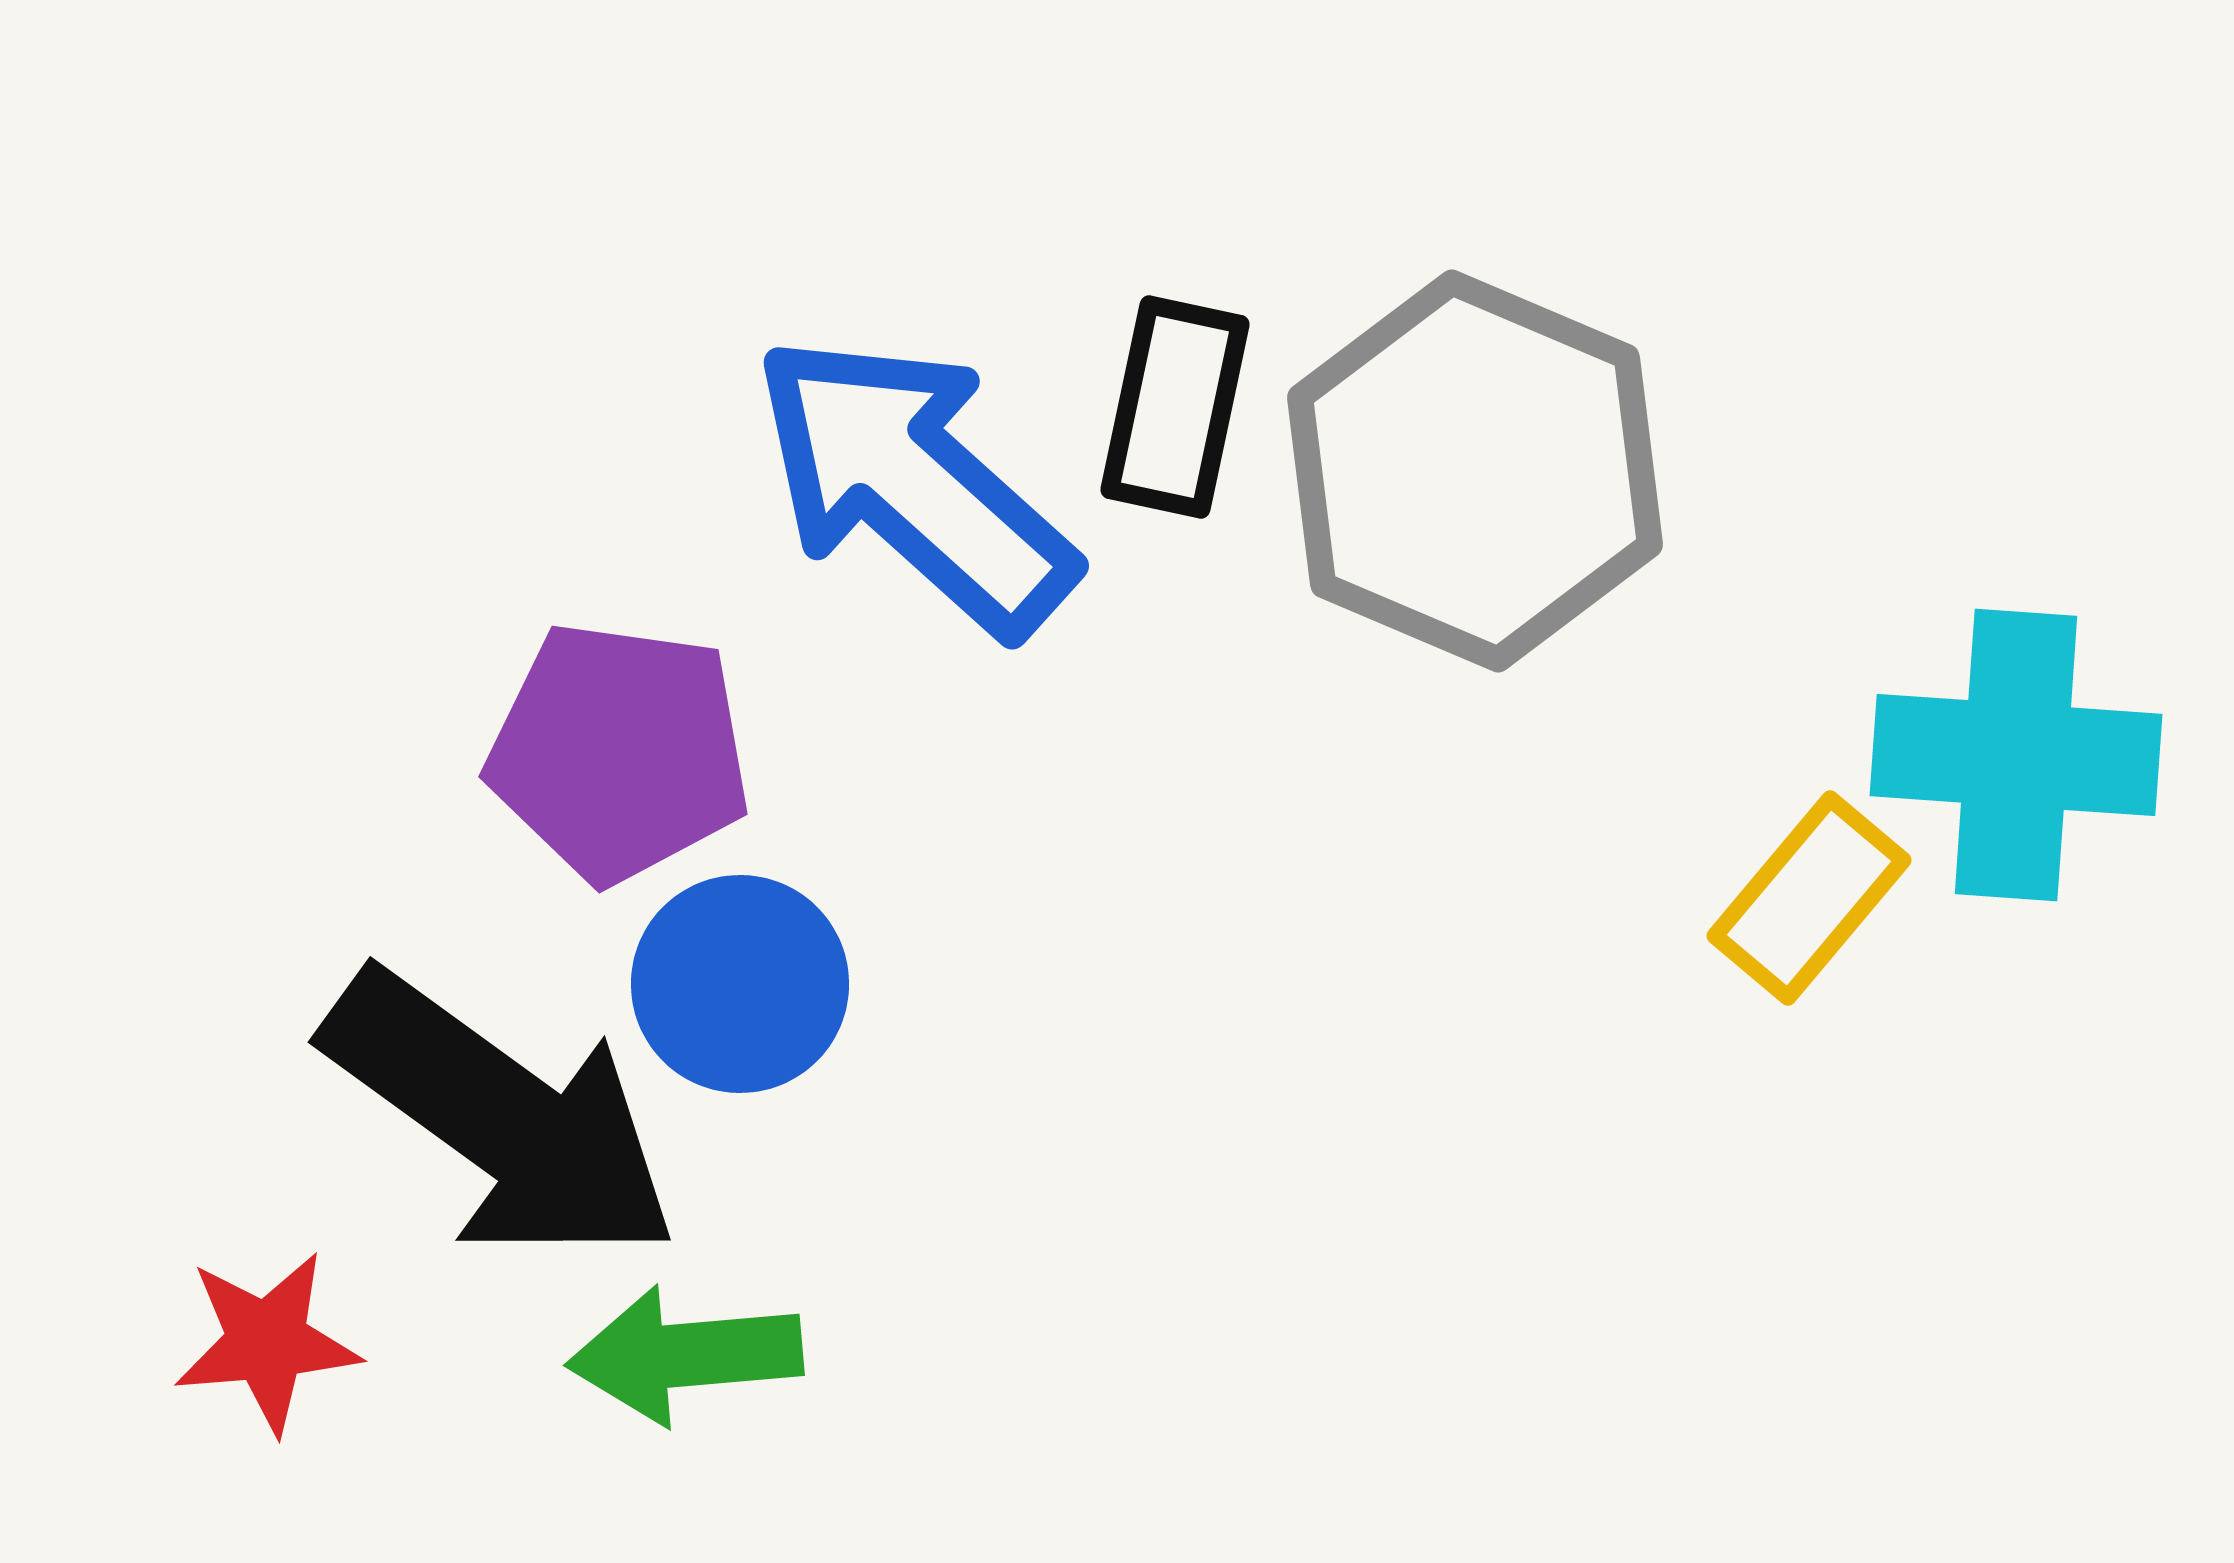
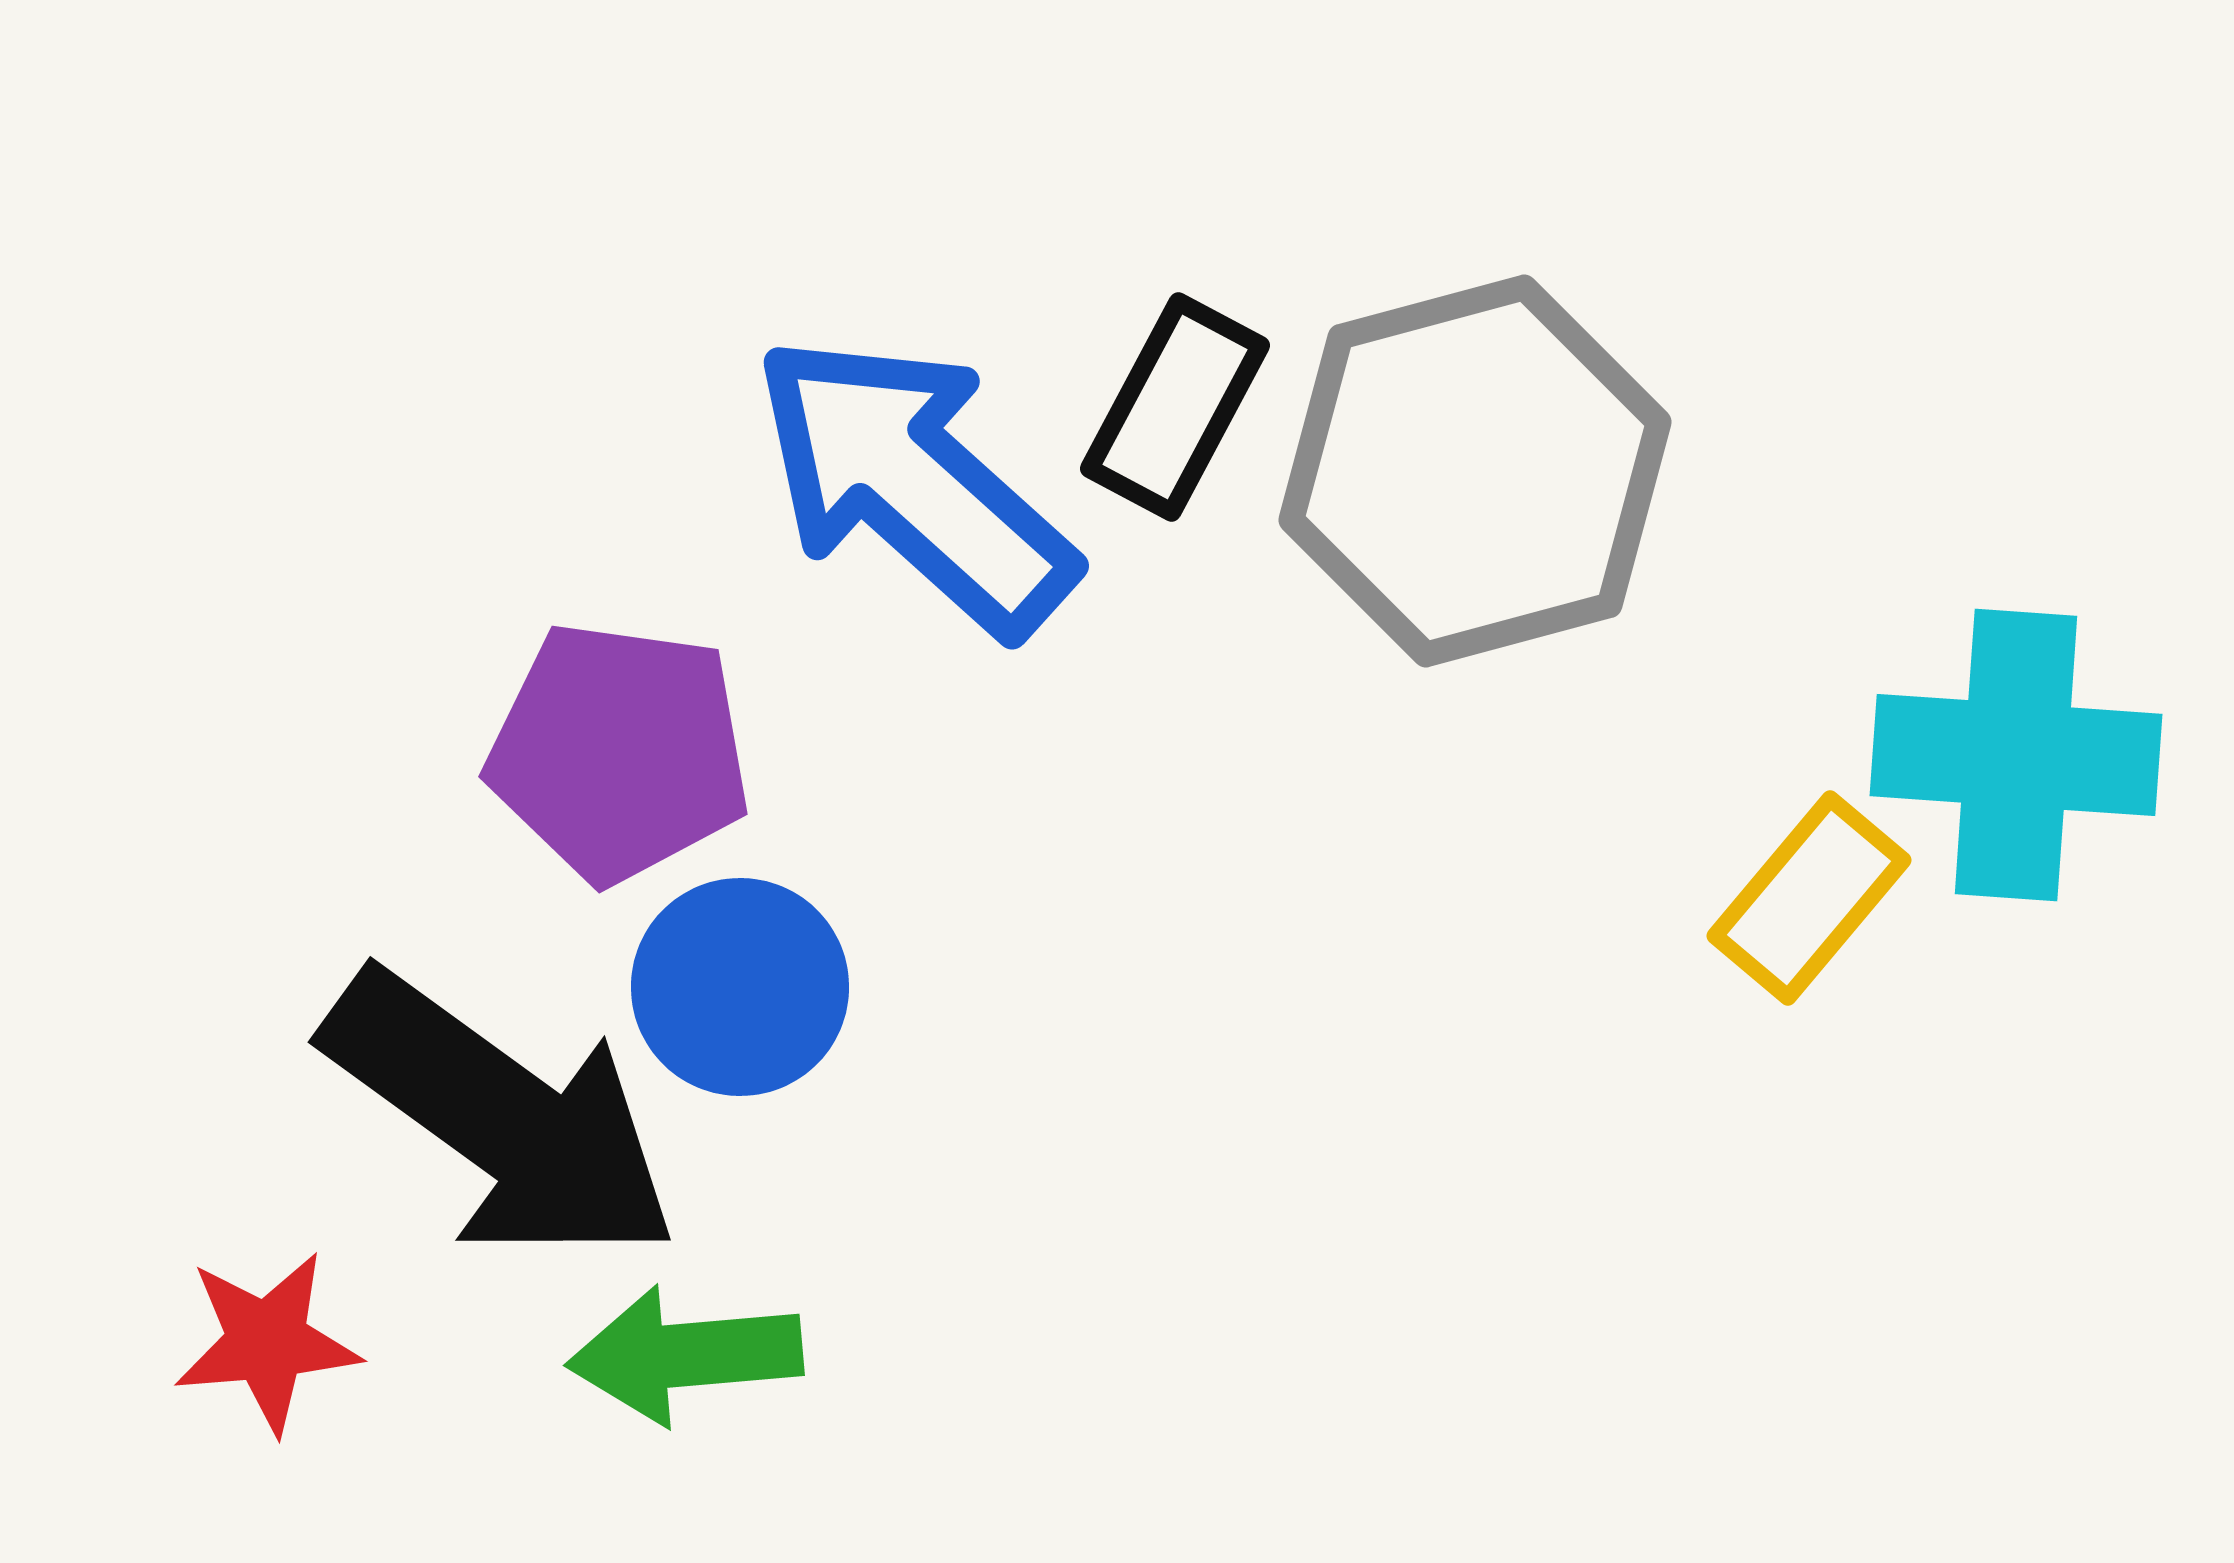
black rectangle: rotated 16 degrees clockwise
gray hexagon: rotated 22 degrees clockwise
blue circle: moved 3 px down
